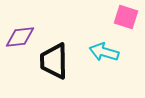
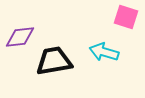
black trapezoid: rotated 81 degrees clockwise
